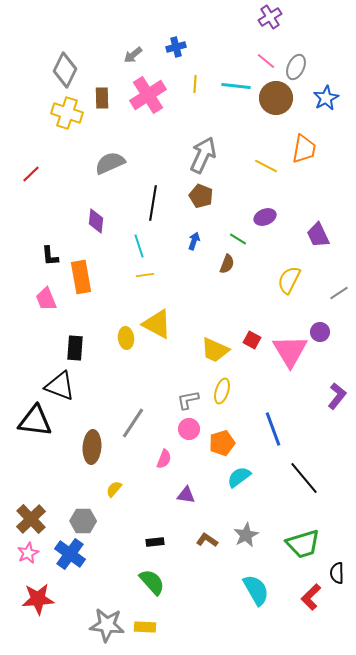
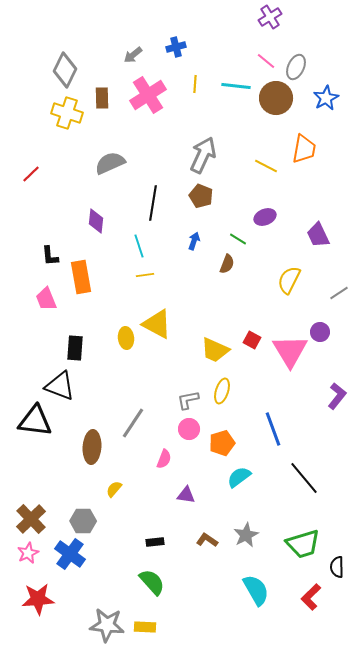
black semicircle at (337, 573): moved 6 px up
